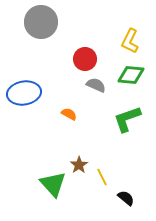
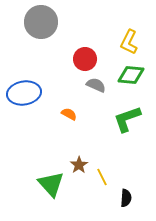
yellow L-shape: moved 1 px left, 1 px down
green triangle: moved 2 px left
black semicircle: rotated 54 degrees clockwise
